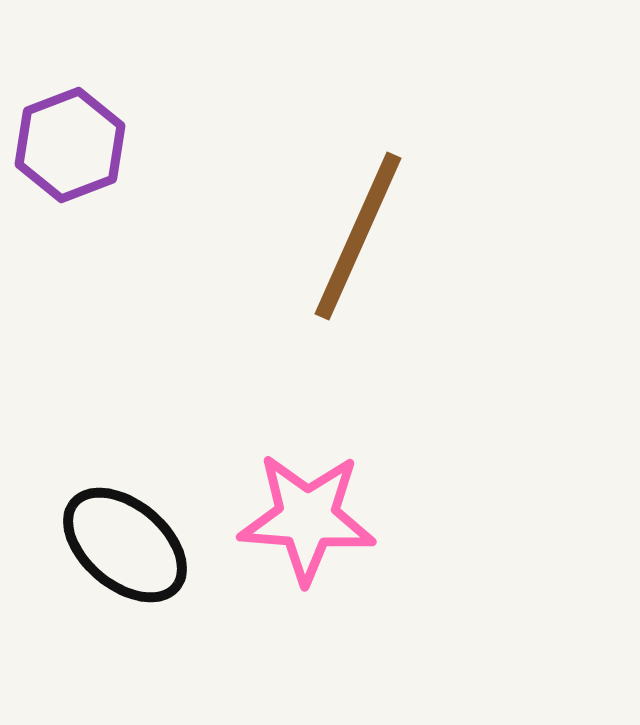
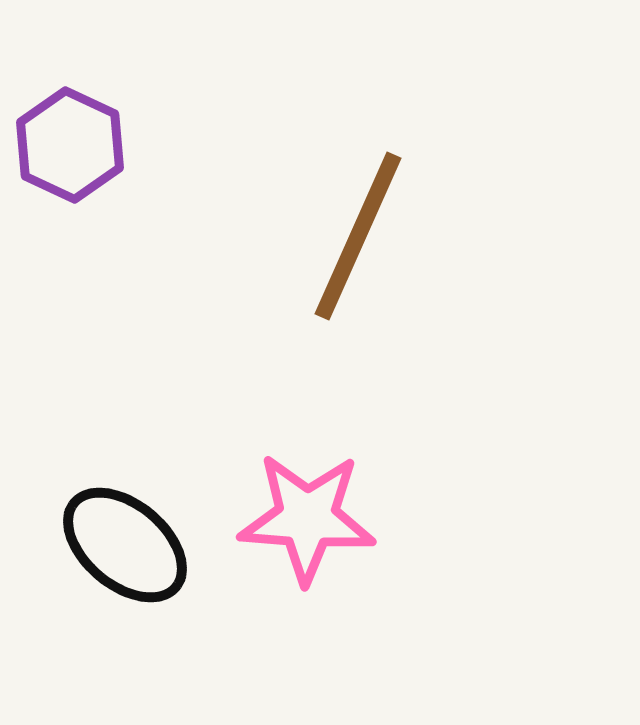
purple hexagon: rotated 14 degrees counterclockwise
